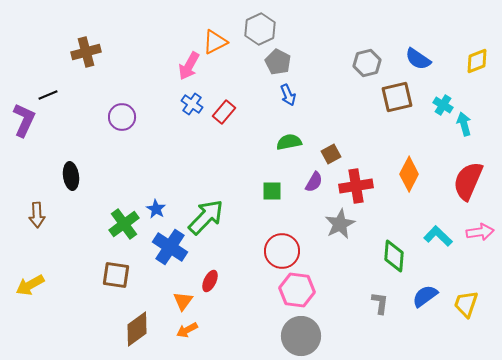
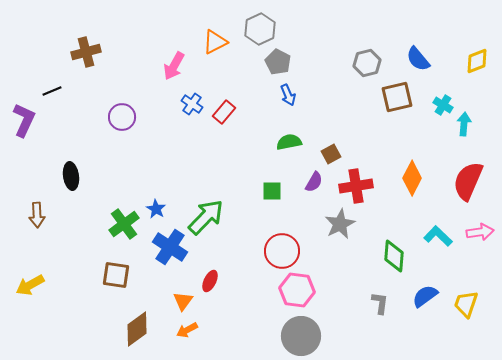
blue semicircle at (418, 59): rotated 16 degrees clockwise
pink arrow at (189, 66): moved 15 px left
black line at (48, 95): moved 4 px right, 4 px up
cyan arrow at (464, 124): rotated 20 degrees clockwise
orange diamond at (409, 174): moved 3 px right, 4 px down
